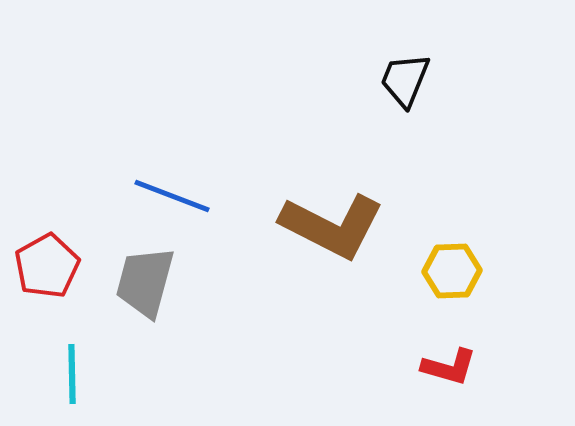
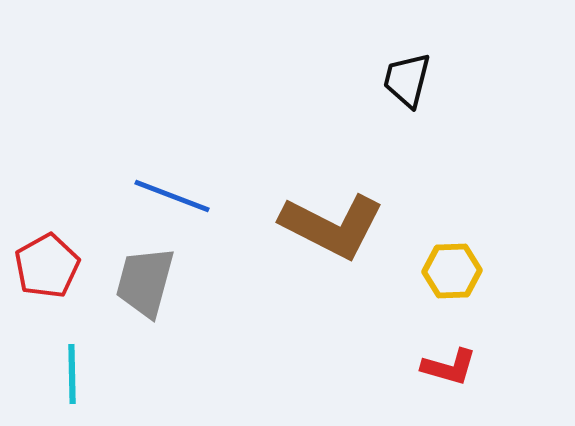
black trapezoid: moved 2 px right; rotated 8 degrees counterclockwise
